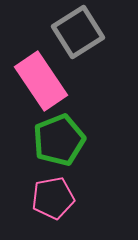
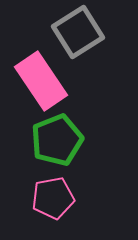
green pentagon: moved 2 px left
